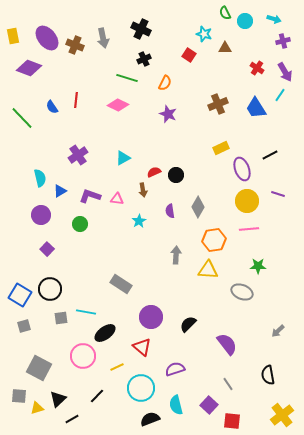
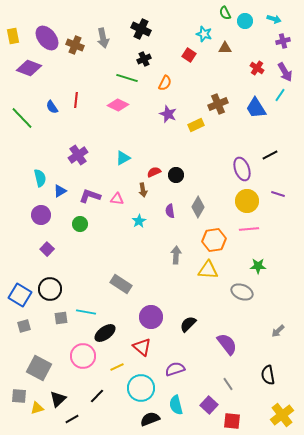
yellow rectangle at (221, 148): moved 25 px left, 23 px up
